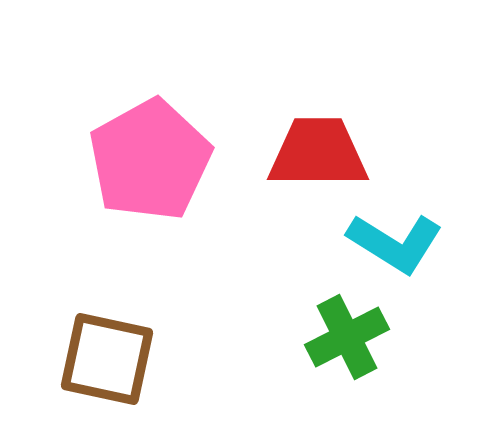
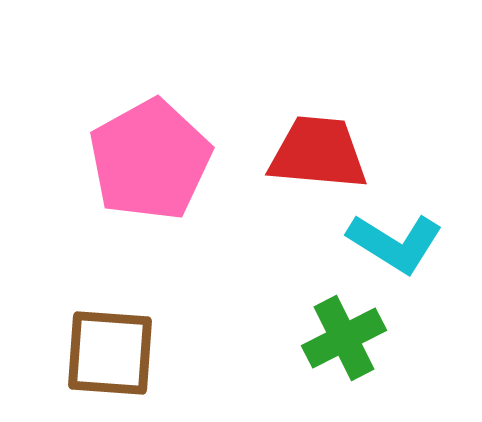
red trapezoid: rotated 5 degrees clockwise
green cross: moved 3 px left, 1 px down
brown square: moved 3 px right, 6 px up; rotated 8 degrees counterclockwise
